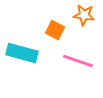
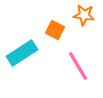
cyan rectangle: rotated 48 degrees counterclockwise
pink line: moved 5 px down; rotated 40 degrees clockwise
